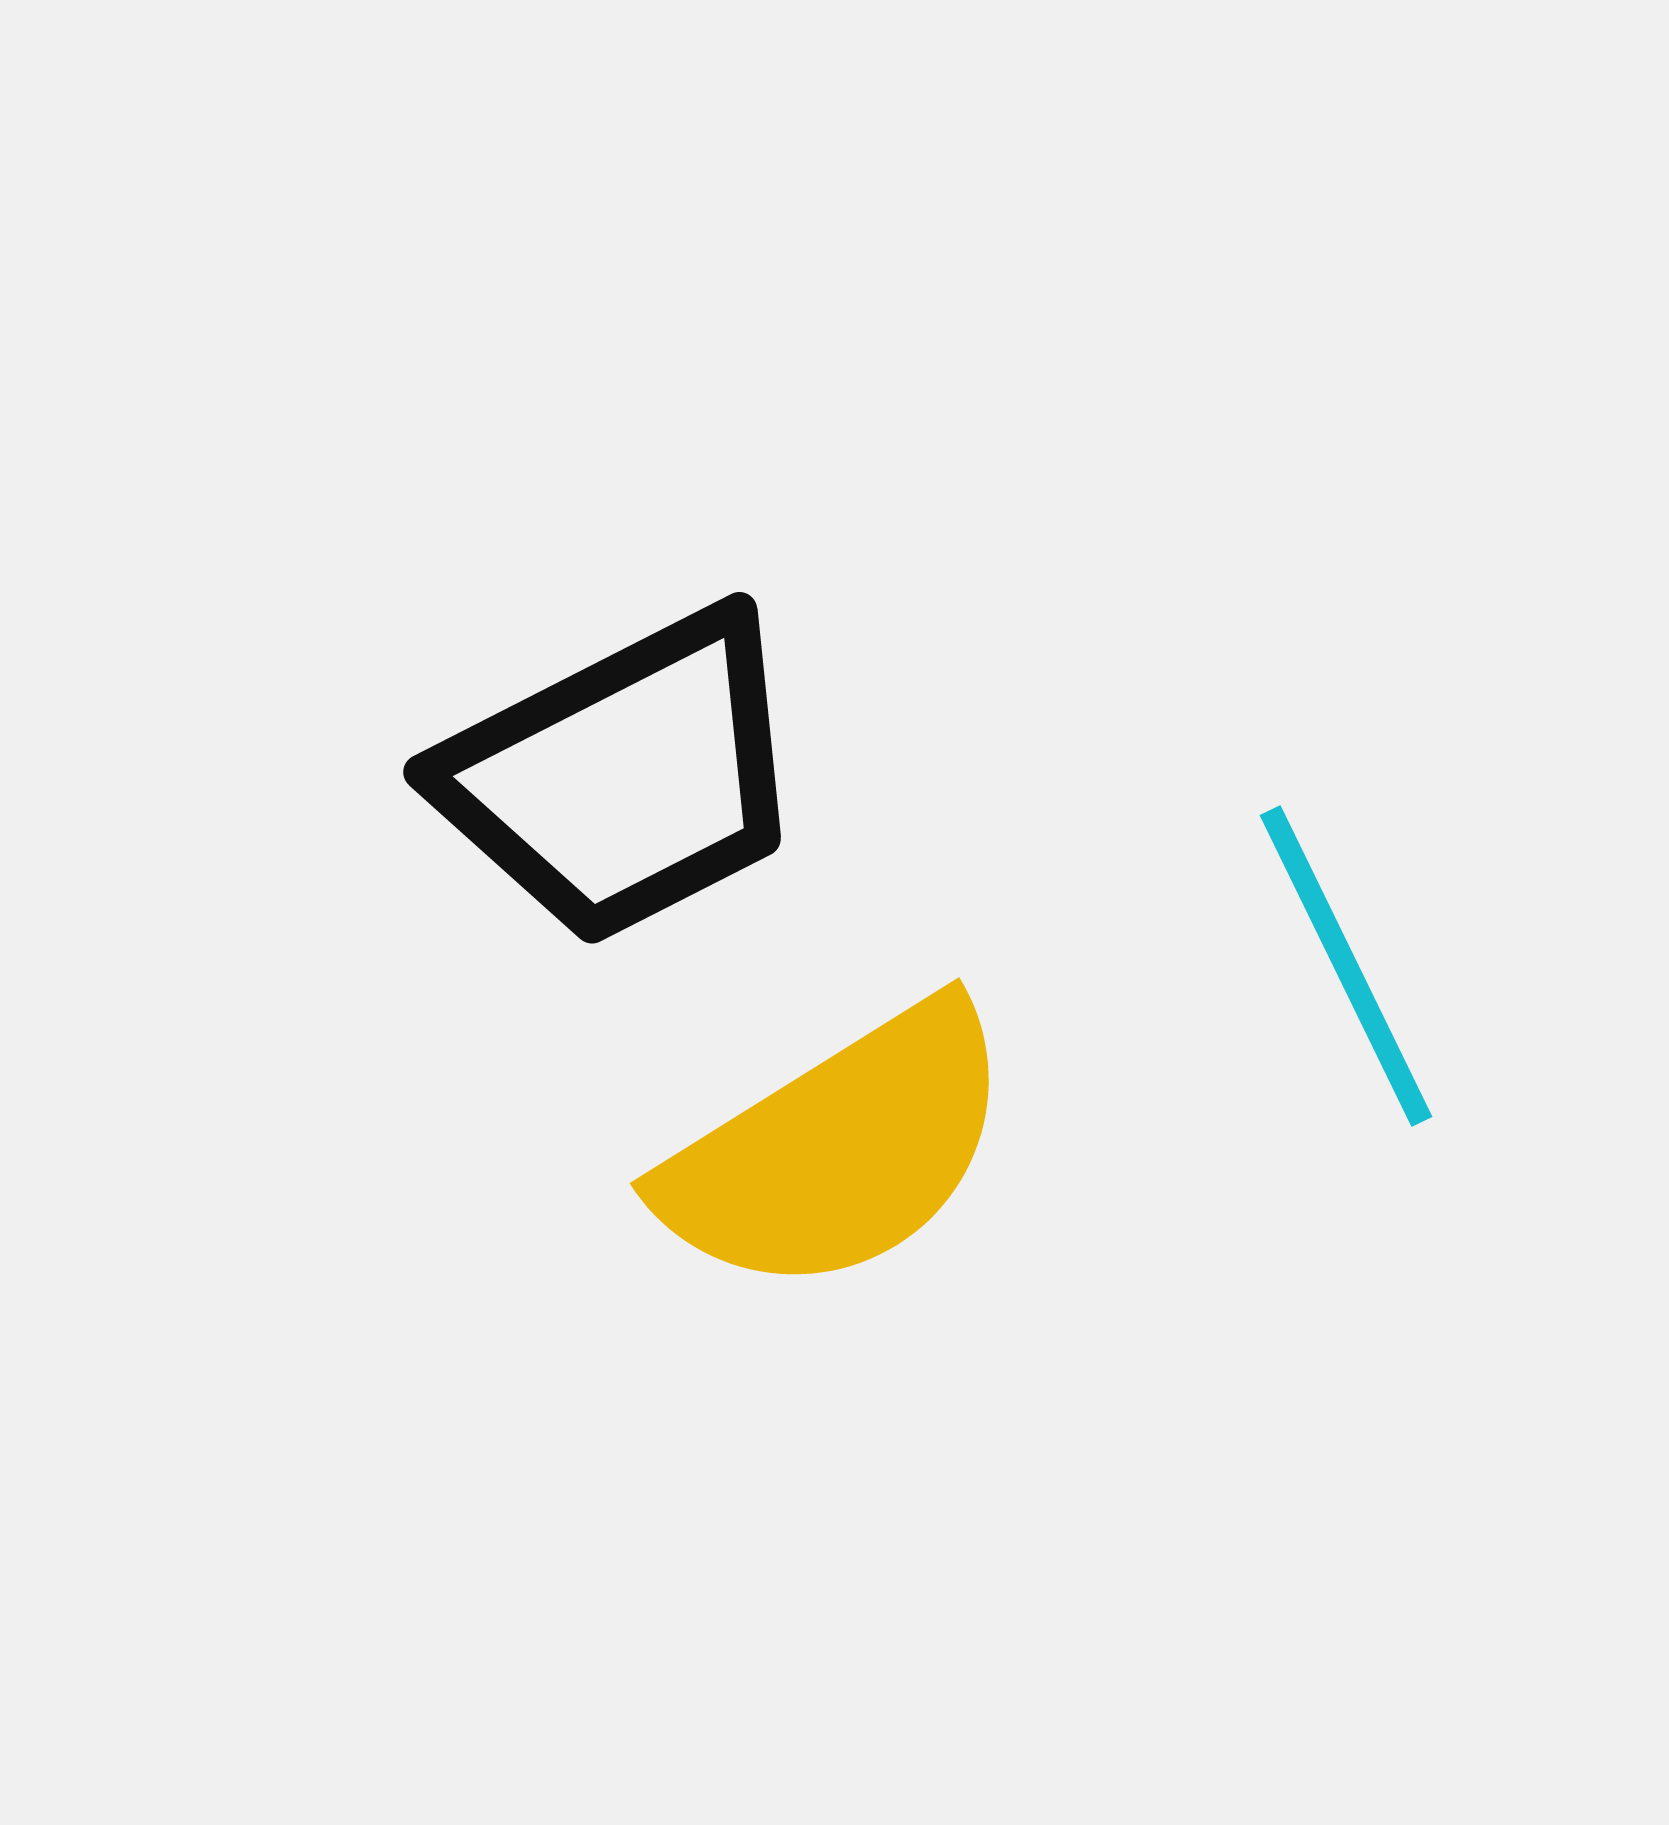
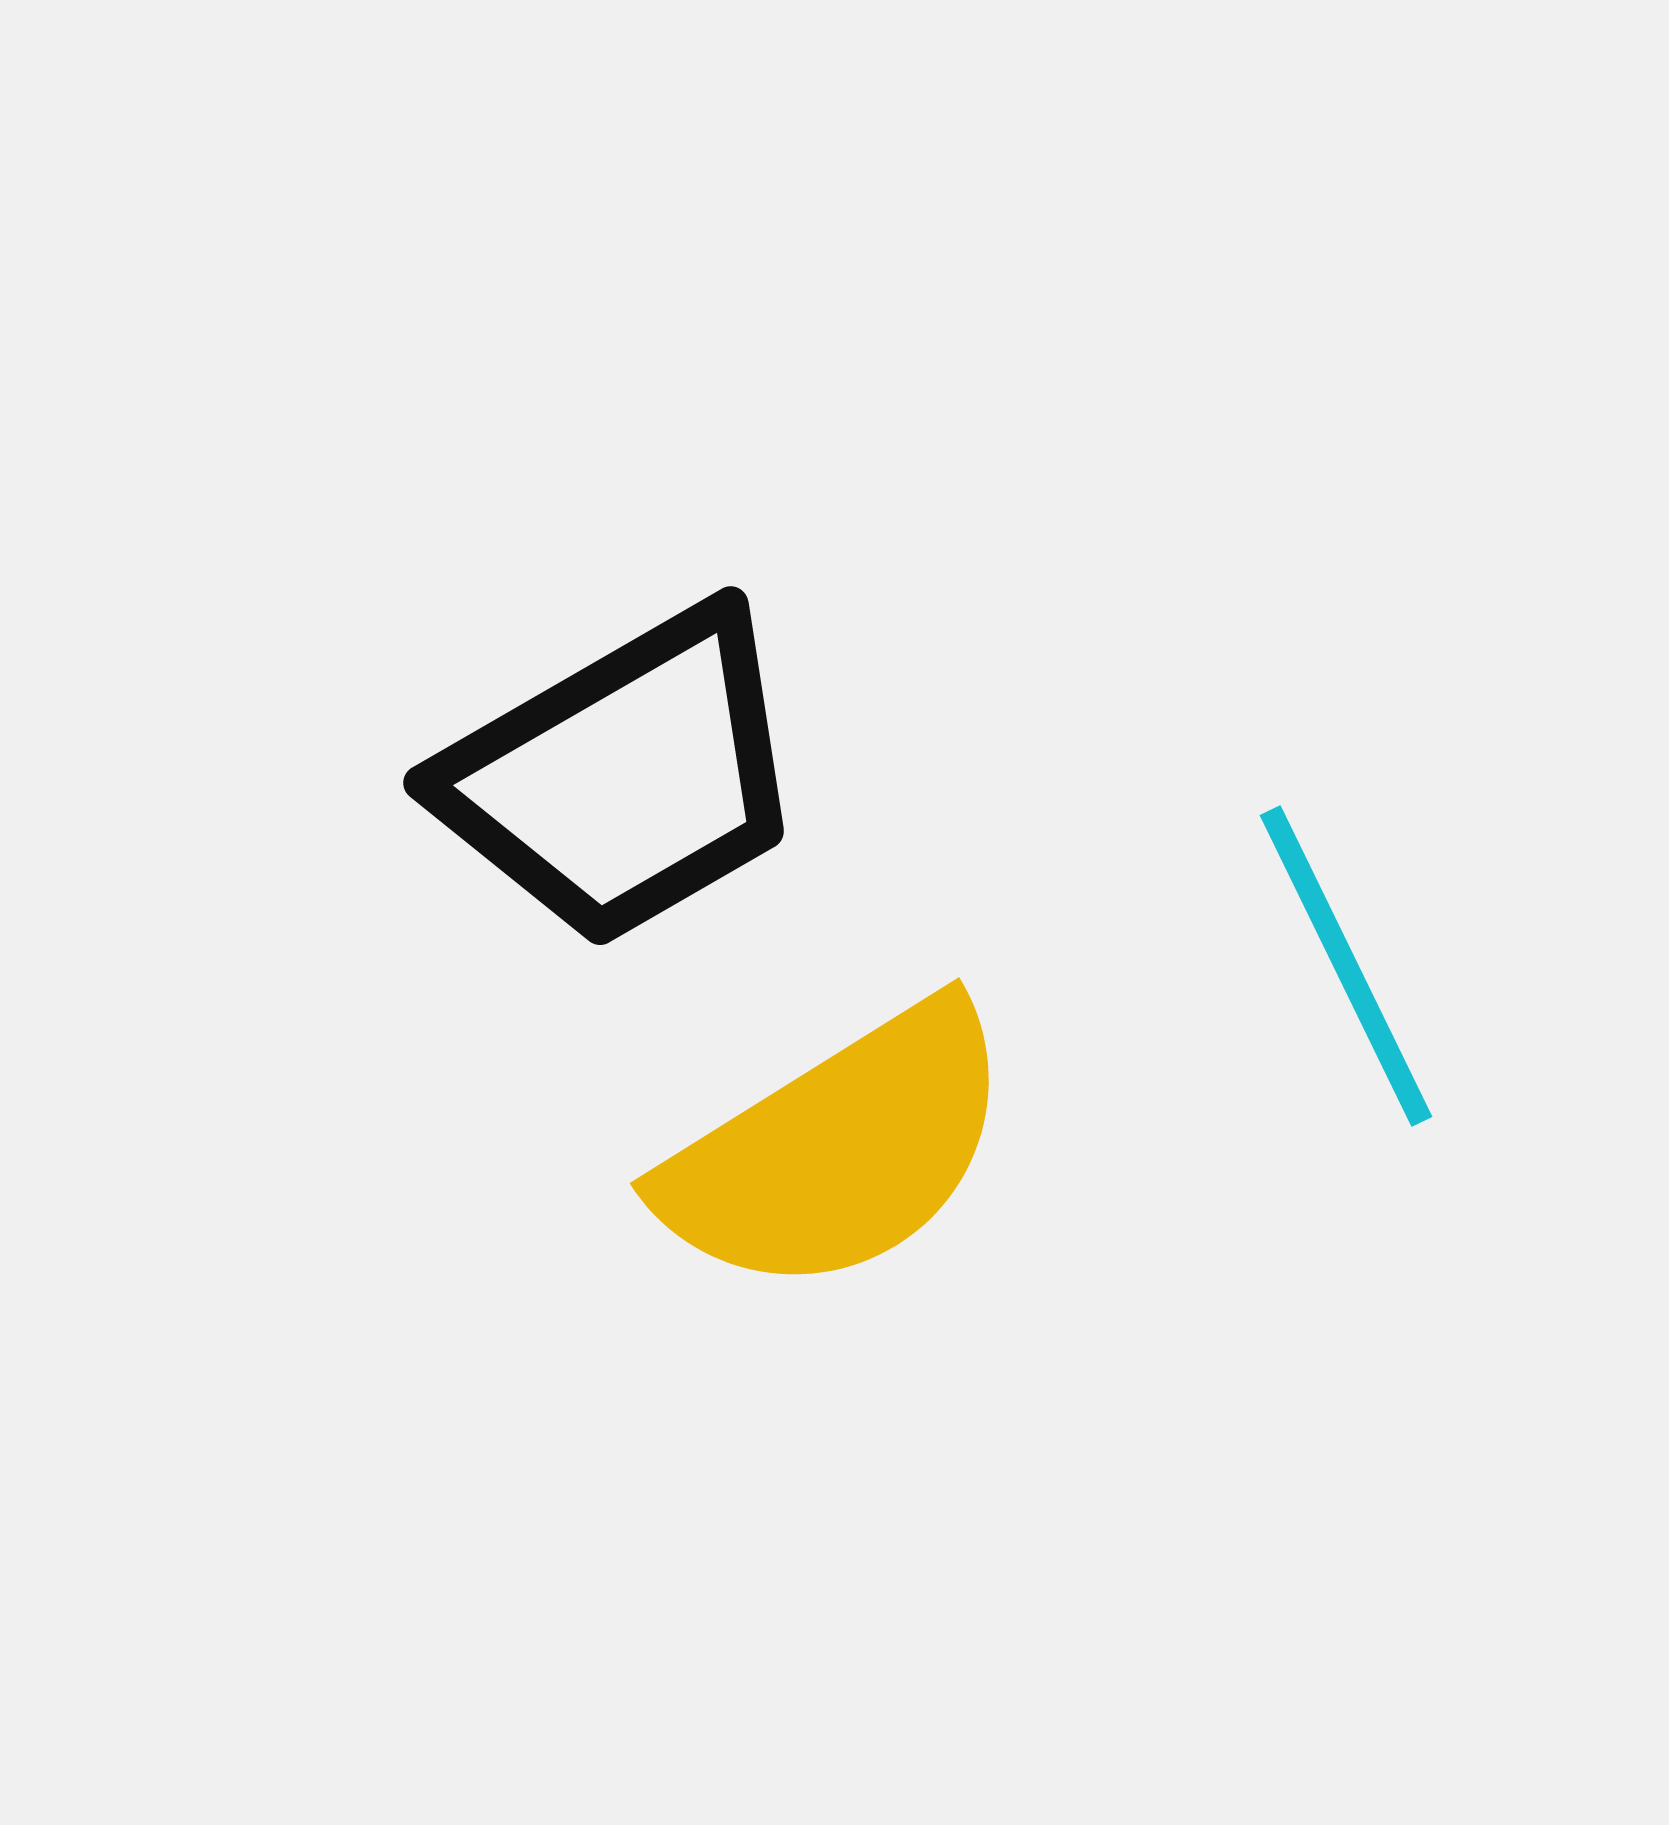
black trapezoid: rotated 3 degrees counterclockwise
